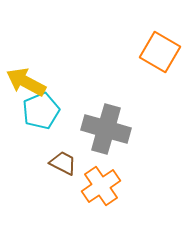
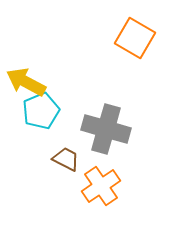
orange square: moved 25 px left, 14 px up
brown trapezoid: moved 3 px right, 4 px up
